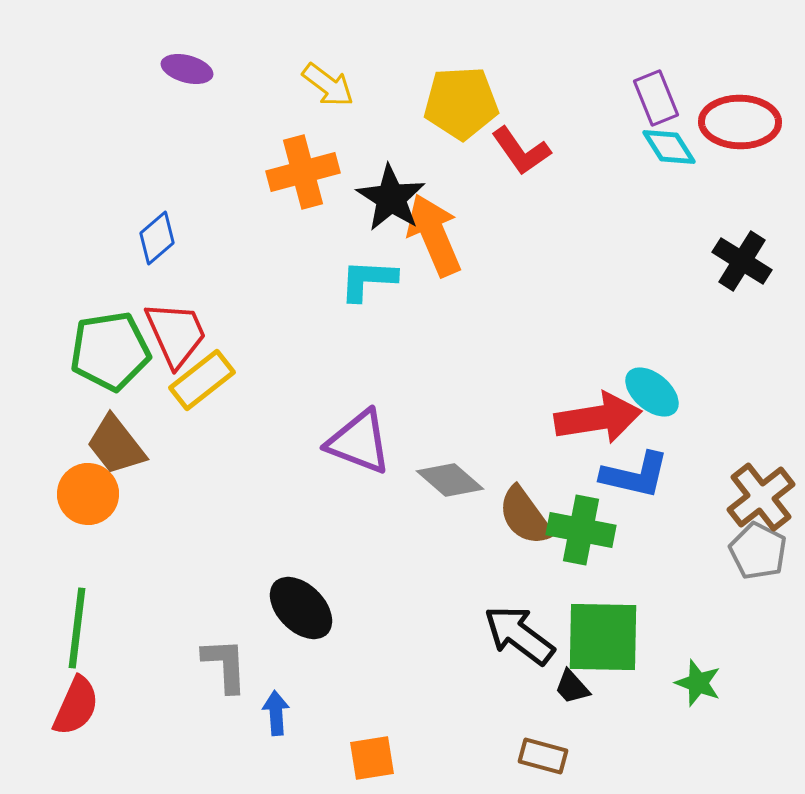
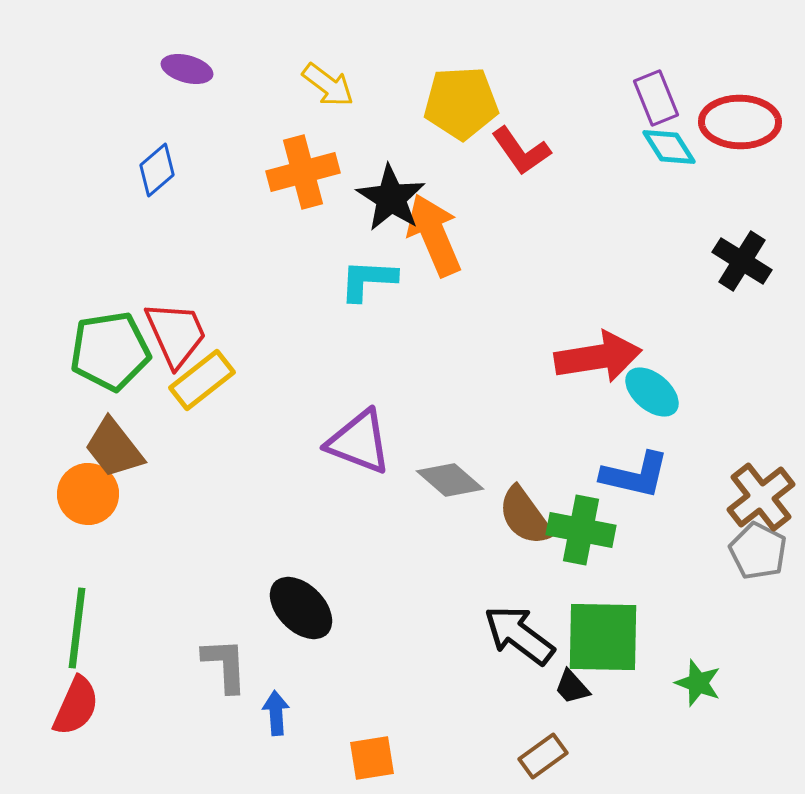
blue diamond: moved 68 px up
red arrow: moved 61 px up
brown trapezoid: moved 2 px left, 3 px down
brown rectangle: rotated 51 degrees counterclockwise
